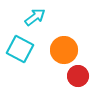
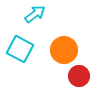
cyan arrow: moved 3 px up
red circle: moved 1 px right
